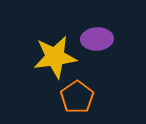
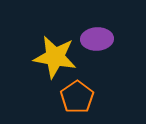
yellow star: rotated 18 degrees clockwise
